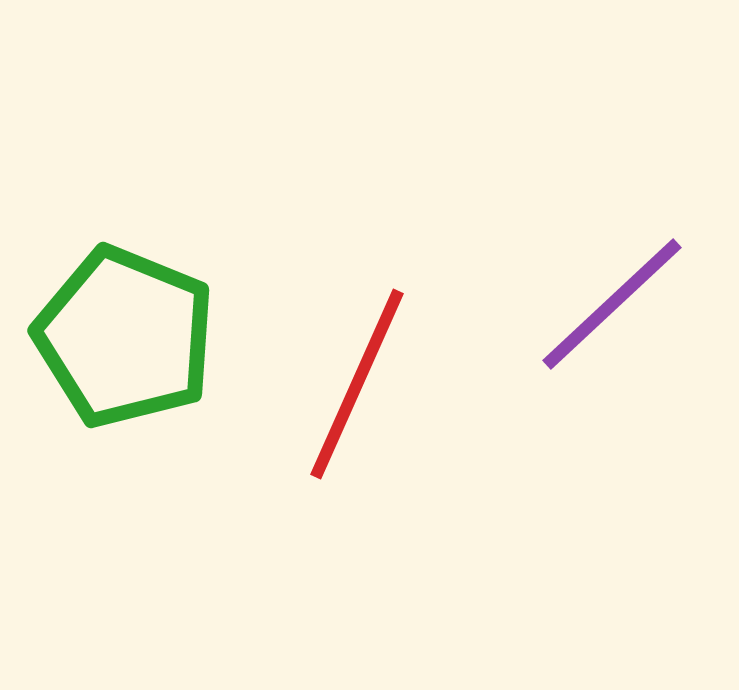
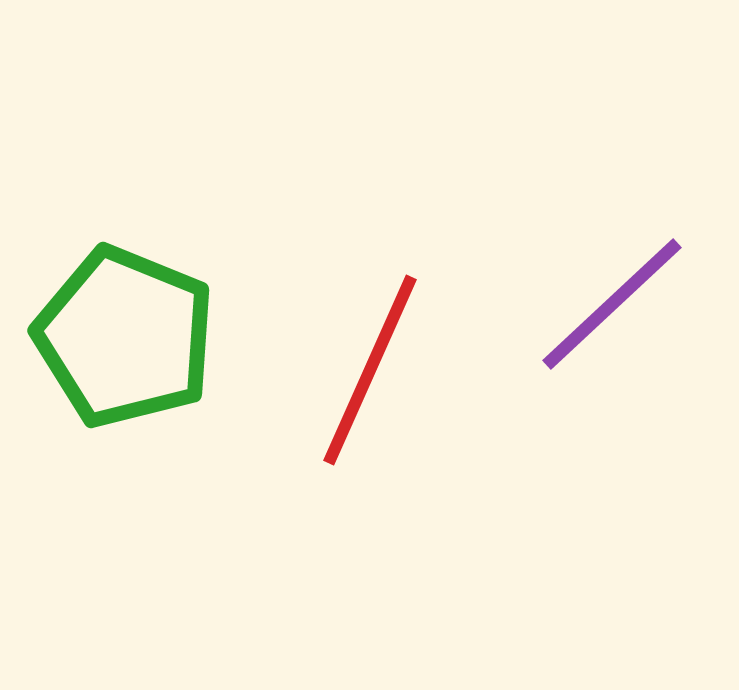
red line: moved 13 px right, 14 px up
